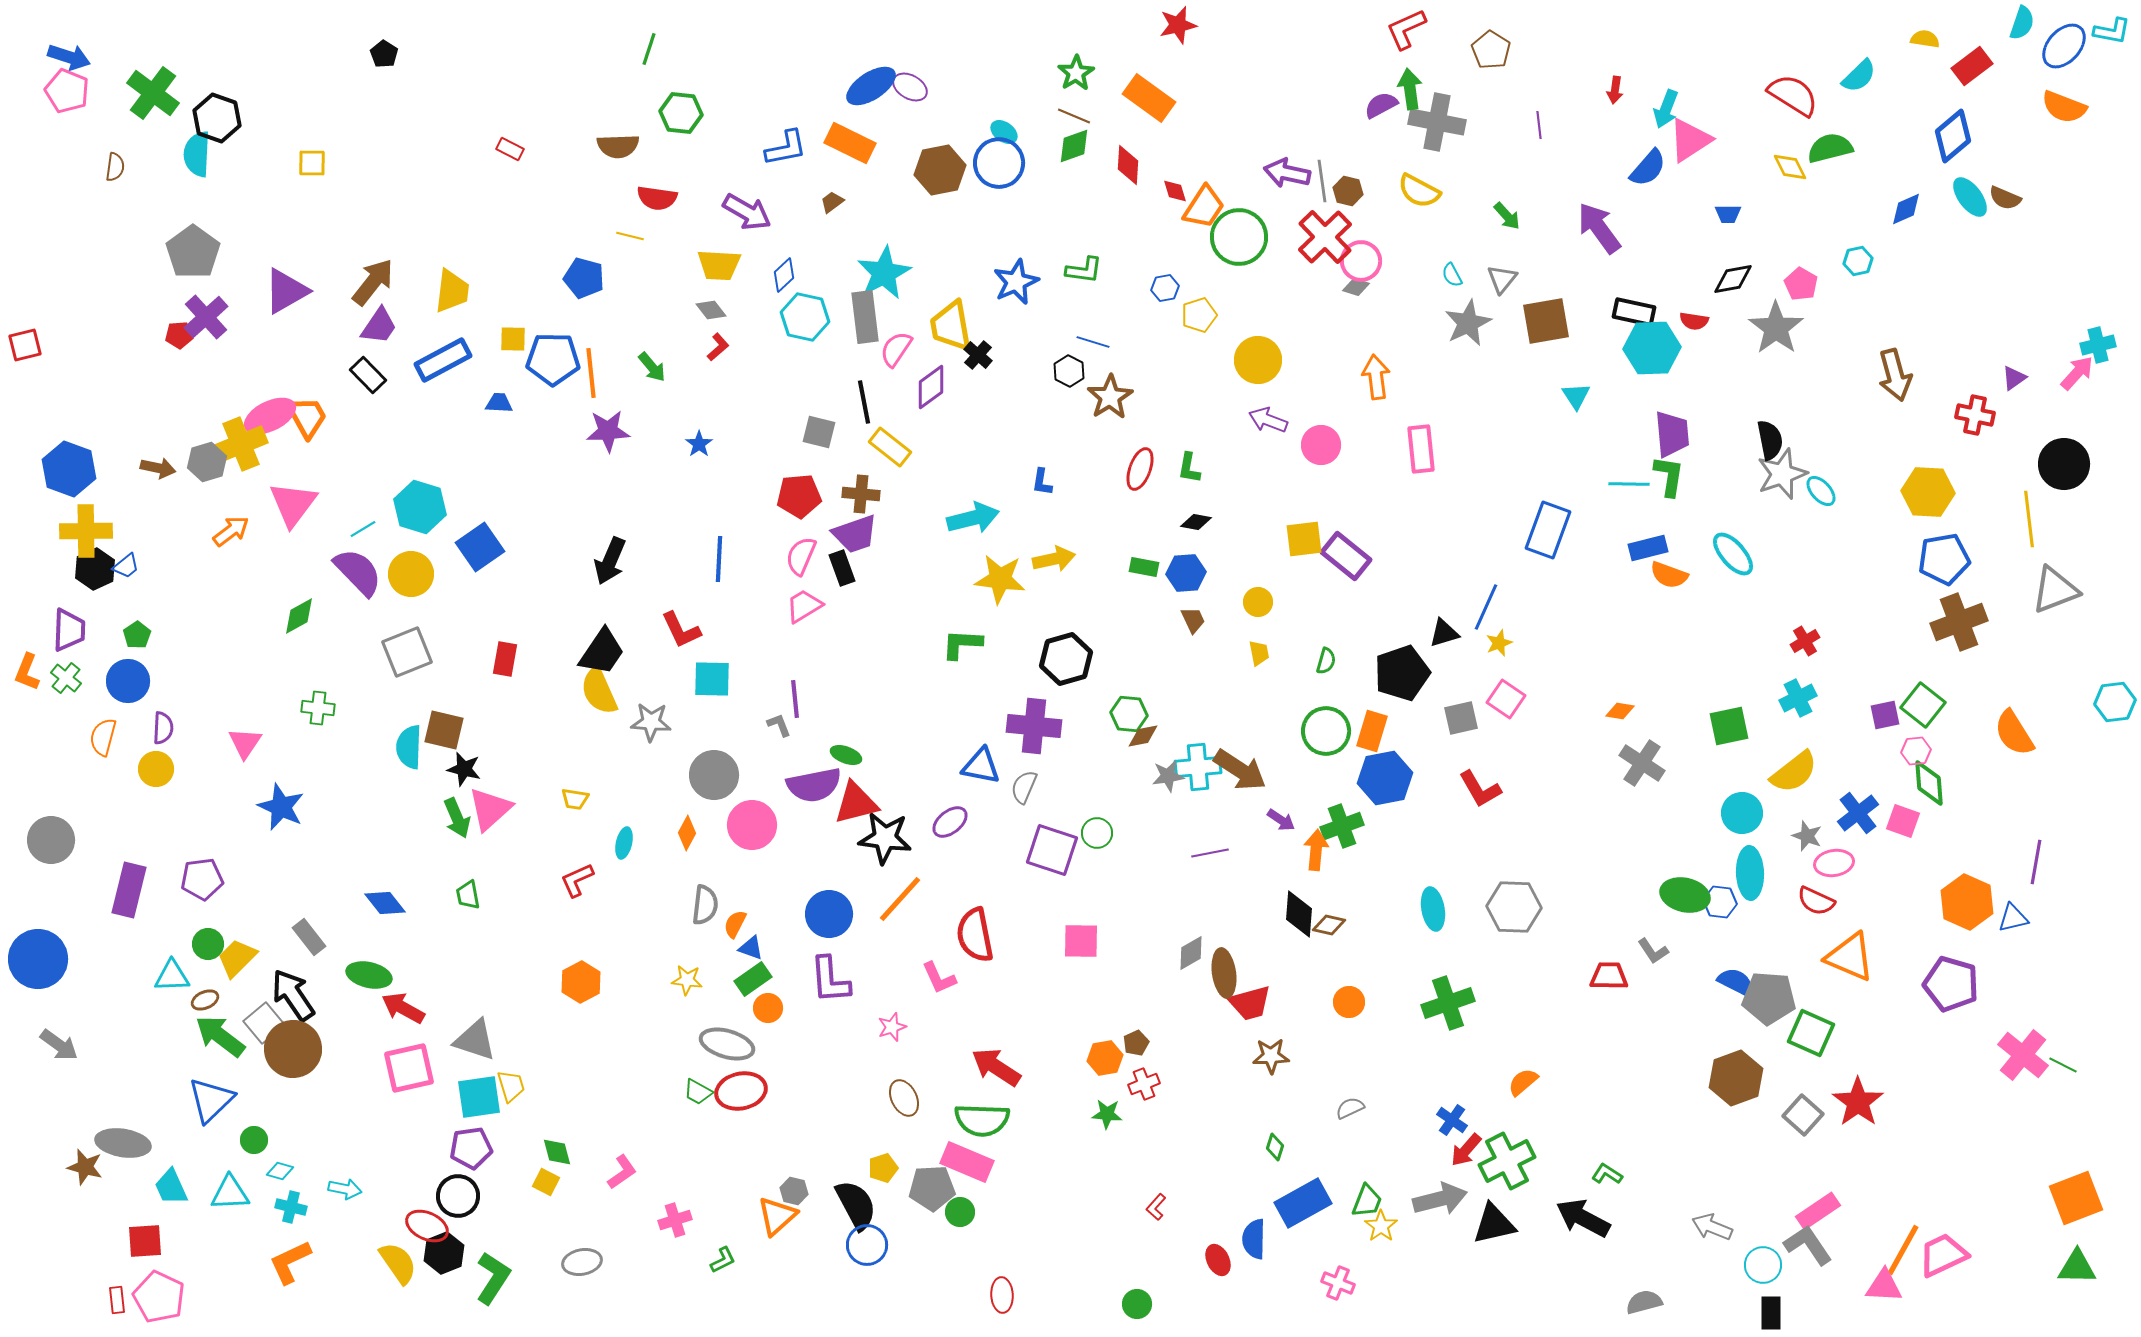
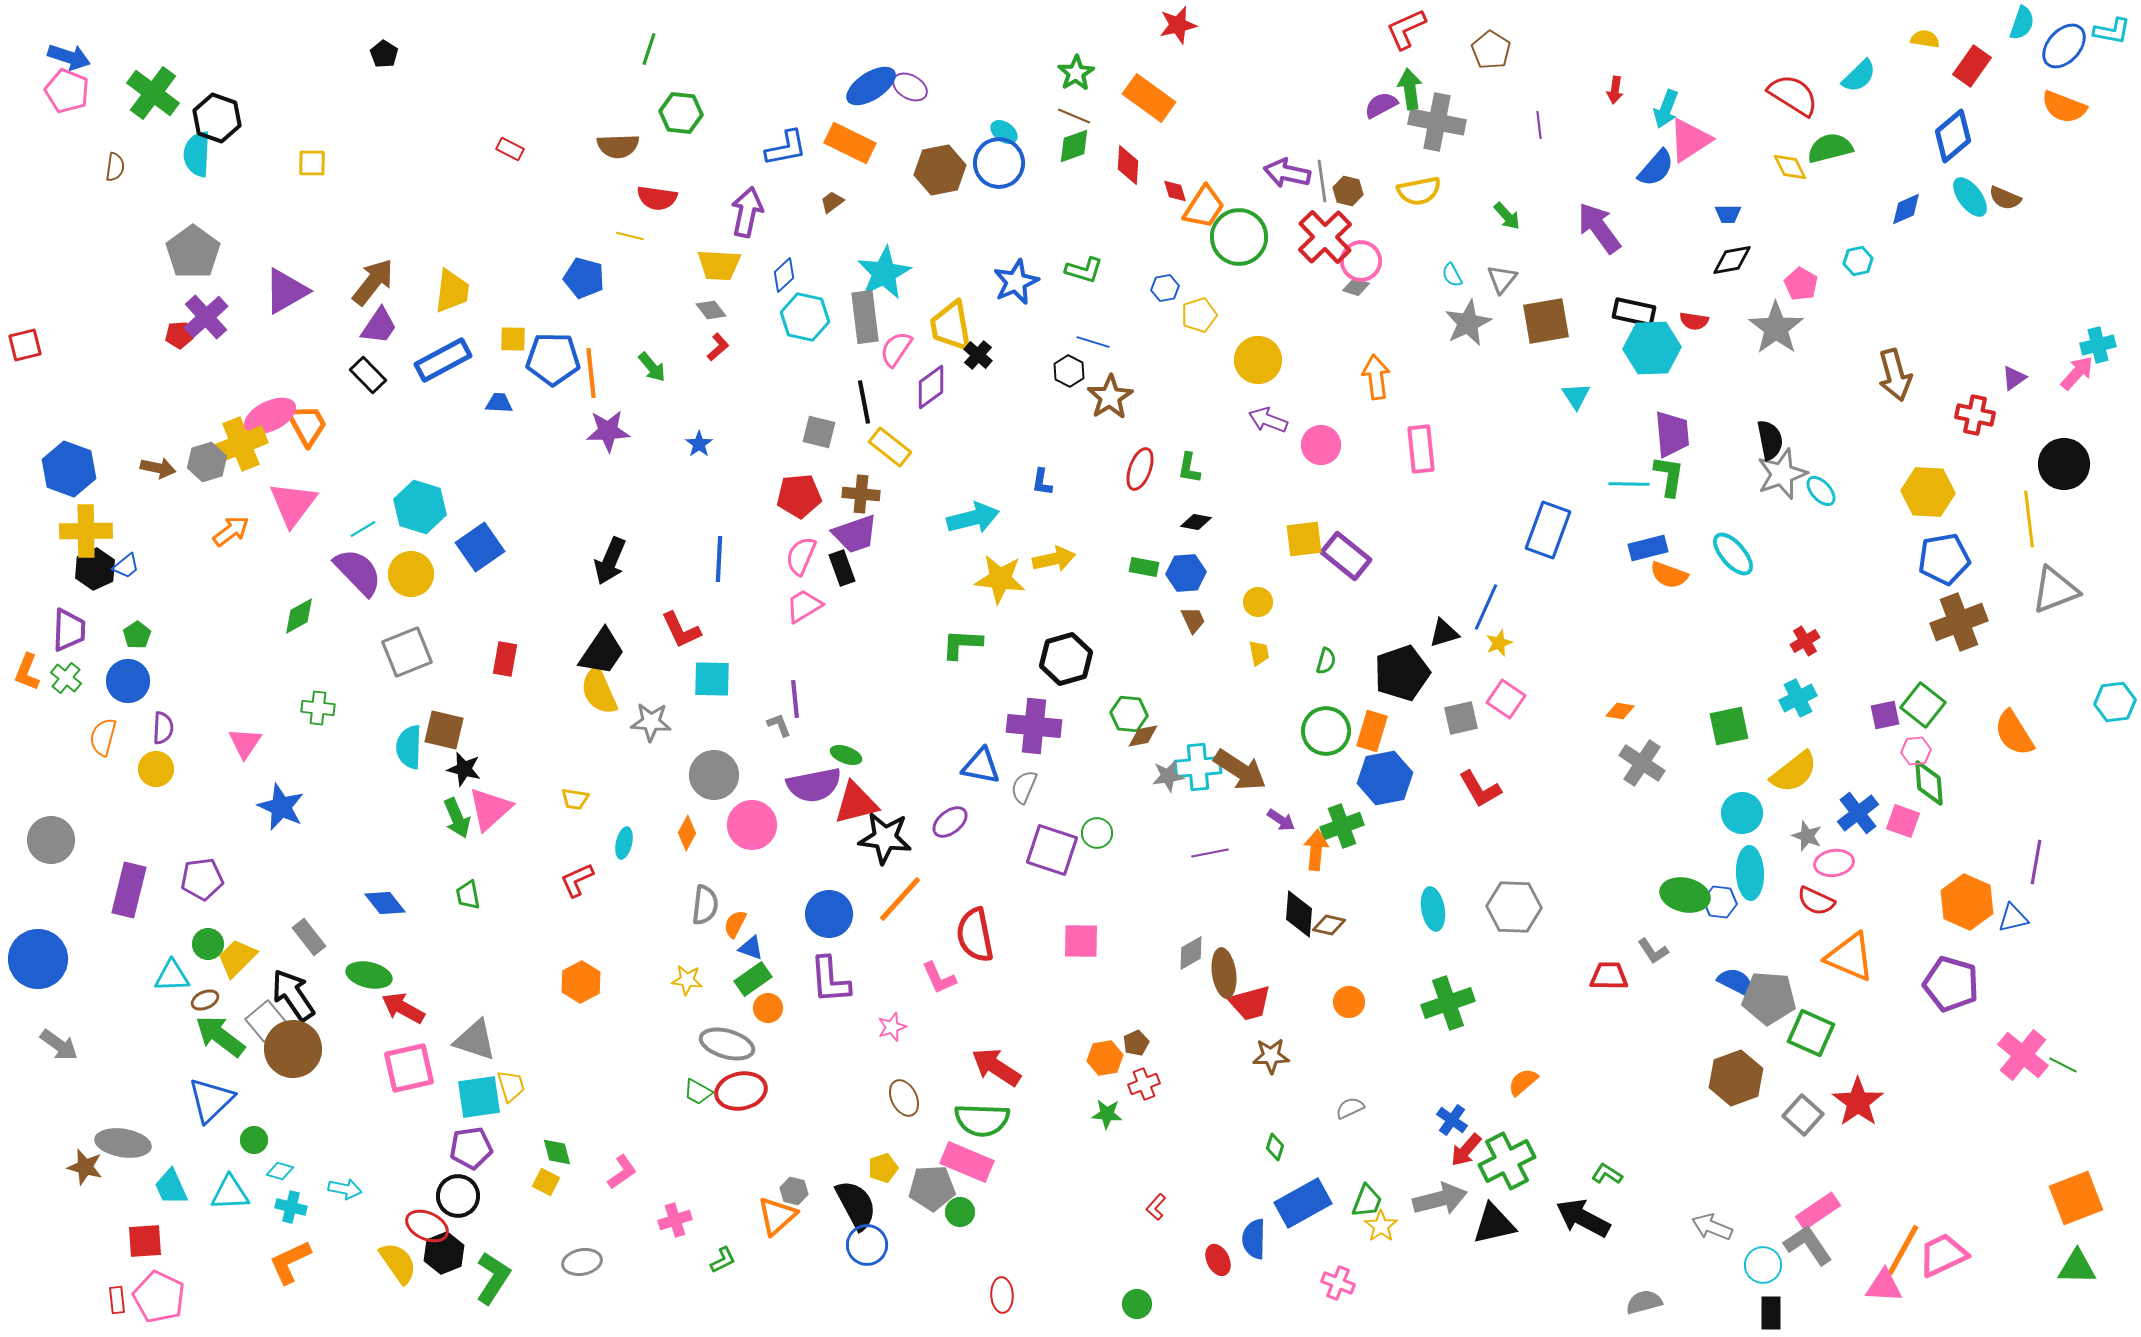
red rectangle at (1972, 66): rotated 18 degrees counterclockwise
blue semicircle at (1648, 168): moved 8 px right
yellow semicircle at (1419, 191): rotated 39 degrees counterclockwise
purple arrow at (747, 212): rotated 108 degrees counterclockwise
green L-shape at (1084, 270): rotated 9 degrees clockwise
black diamond at (1733, 279): moved 1 px left, 19 px up
orange trapezoid at (307, 417): moved 8 px down
gray square at (264, 1023): moved 2 px right, 2 px up
